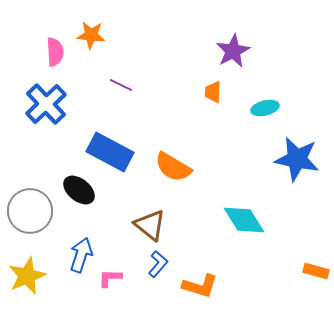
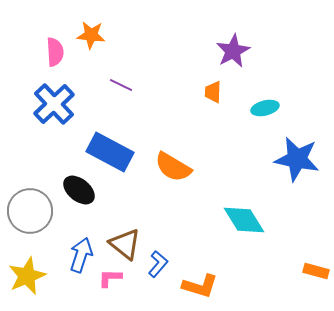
blue cross: moved 8 px right
brown triangle: moved 25 px left, 19 px down
